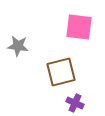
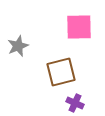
pink square: rotated 8 degrees counterclockwise
gray star: rotated 30 degrees counterclockwise
